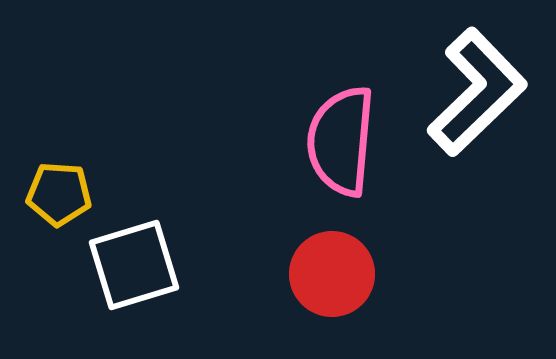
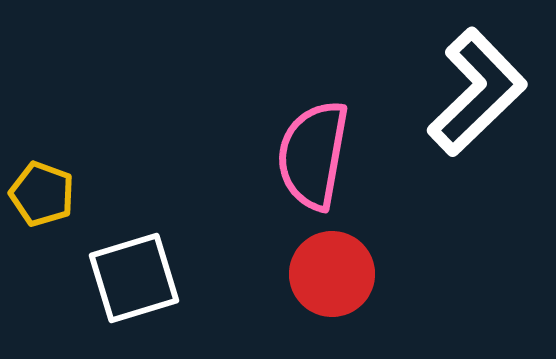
pink semicircle: moved 28 px left, 14 px down; rotated 5 degrees clockwise
yellow pentagon: moved 17 px left; rotated 16 degrees clockwise
white square: moved 13 px down
